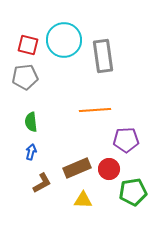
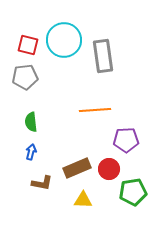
brown L-shape: rotated 40 degrees clockwise
